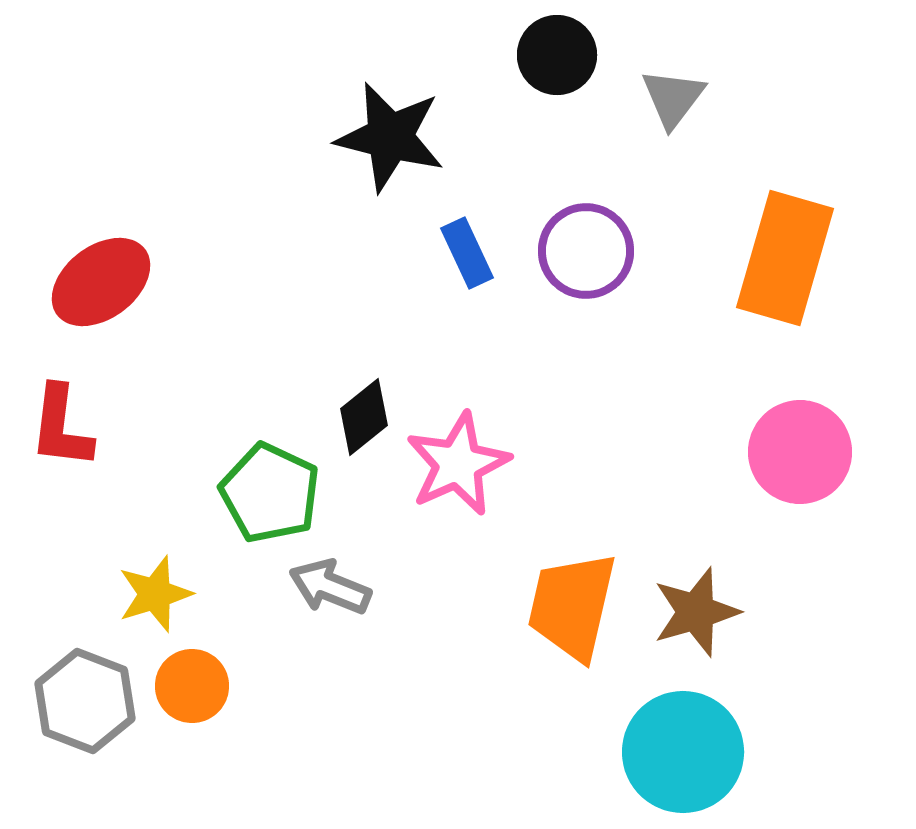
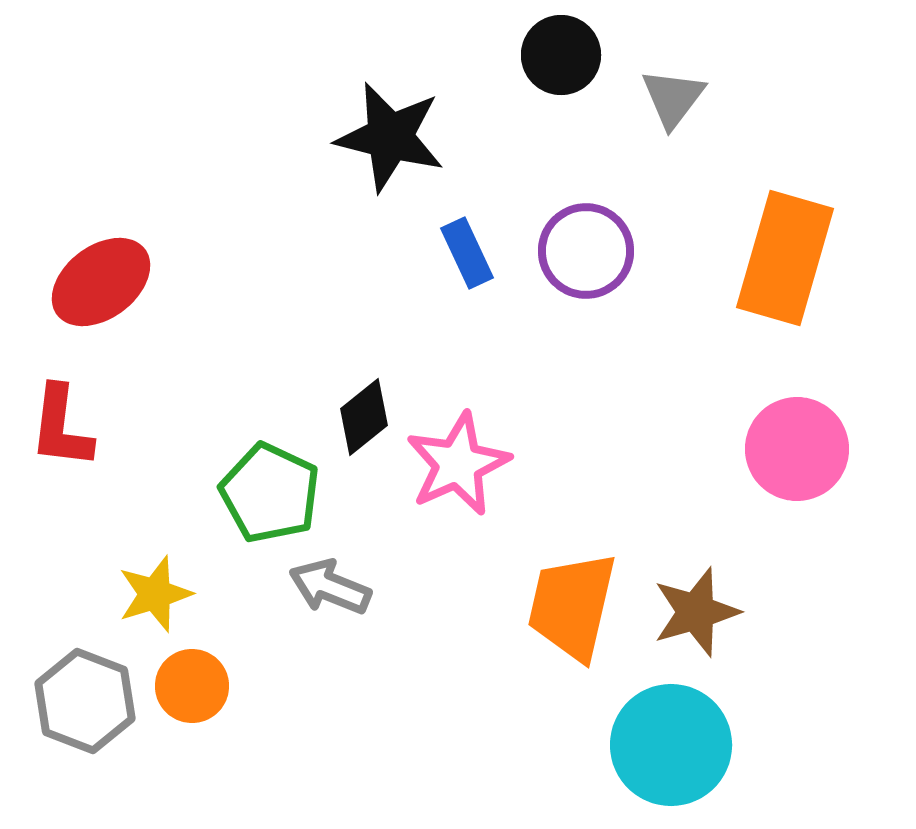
black circle: moved 4 px right
pink circle: moved 3 px left, 3 px up
cyan circle: moved 12 px left, 7 px up
